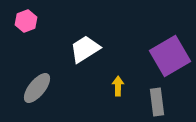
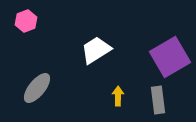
white trapezoid: moved 11 px right, 1 px down
purple square: moved 1 px down
yellow arrow: moved 10 px down
gray rectangle: moved 1 px right, 2 px up
